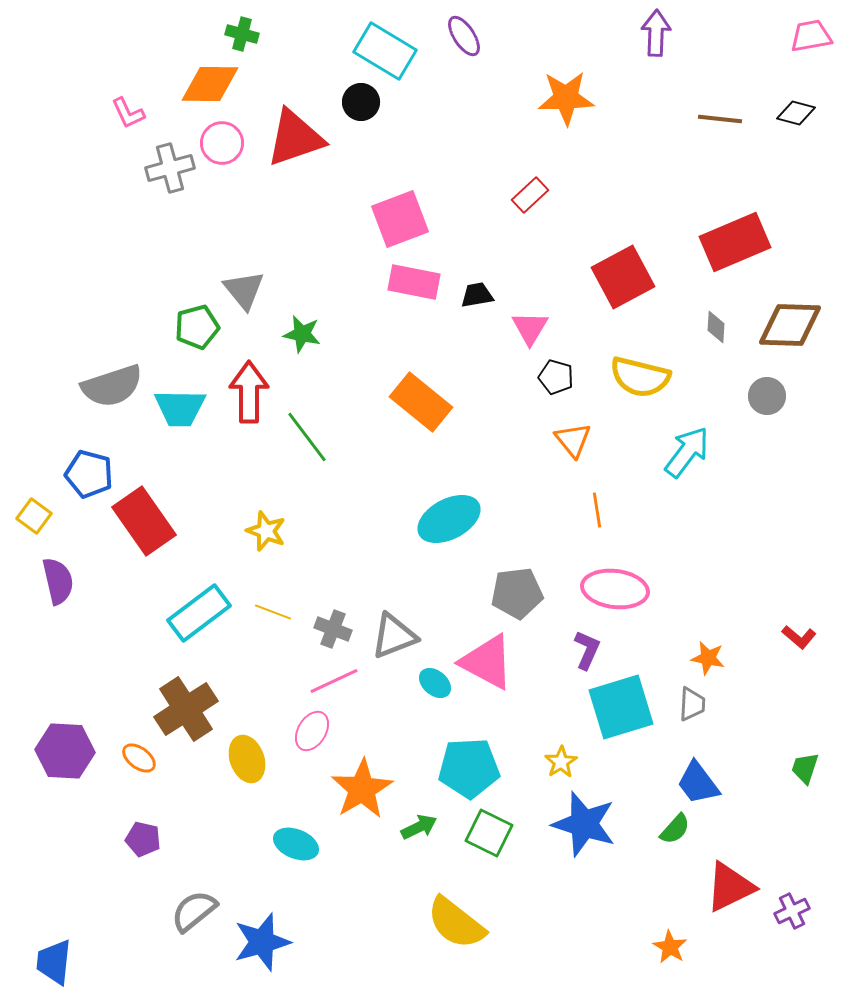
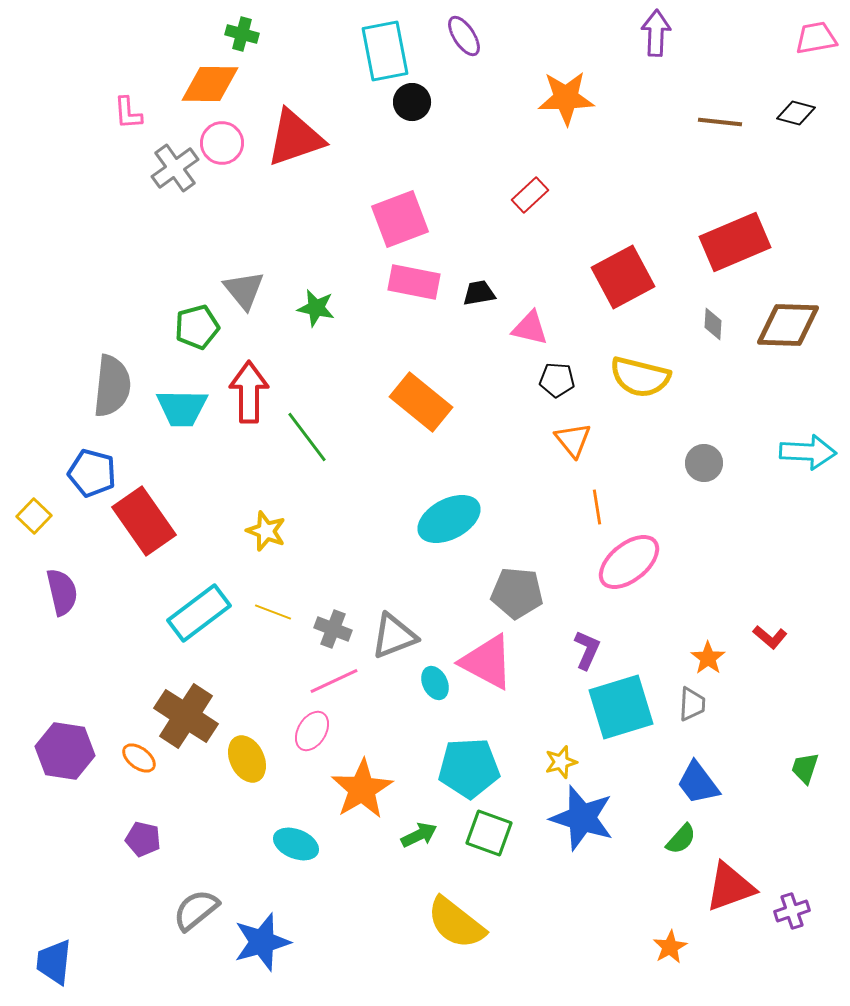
pink trapezoid at (811, 36): moved 5 px right, 2 px down
cyan rectangle at (385, 51): rotated 48 degrees clockwise
black circle at (361, 102): moved 51 px right
pink L-shape at (128, 113): rotated 21 degrees clockwise
brown line at (720, 119): moved 3 px down
gray cross at (170, 168): moved 5 px right; rotated 21 degrees counterclockwise
black trapezoid at (477, 295): moved 2 px right, 2 px up
brown diamond at (790, 325): moved 2 px left
gray diamond at (716, 327): moved 3 px left, 3 px up
pink triangle at (530, 328): rotated 48 degrees counterclockwise
green star at (302, 334): moved 14 px right, 26 px up
black pentagon at (556, 377): moved 1 px right, 3 px down; rotated 12 degrees counterclockwise
gray semicircle at (112, 386): rotated 66 degrees counterclockwise
gray circle at (767, 396): moved 63 px left, 67 px down
cyan trapezoid at (180, 408): moved 2 px right
cyan arrow at (687, 452): moved 121 px right; rotated 56 degrees clockwise
blue pentagon at (89, 474): moved 3 px right, 1 px up
orange line at (597, 510): moved 3 px up
yellow square at (34, 516): rotated 8 degrees clockwise
purple semicircle at (58, 581): moved 4 px right, 11 px down
pink ellipse at (615, 589): moved 14 px right, 27 px up; rotated 46 degrees counterclockwise
gray pentagon at (517, 593): rotated 12 degrees clockwise
red L-shape at (799, 637): moved 29 px left
orange star at (708, 658): rotated 24 degrees clockwise
cyan ellipse at (435, 683): rotated 24 degrees clockwise
brown cross at (186, 709): moved 7 px down; rotated 24 degrees counterclockwise
purple hexagon at (65, 751): rotated 6 degrees clockwise
yellow ellipse at (247, 759): rotated 6 degrees counterclockwise
yellow star at (561, 762): rotated 16 degrees clockwise
blue star at (584, 824): moved 2 px left, 6 px up
green arrow at (419, 827): moved 8 px down
green semicircle at (675, 829): moved 6 px right, 10 px down
green square at (489, 833): rotated 6 degrees counterclockwise
red triangle at (730, 887): rotated 6 degrees clockwise
gray semicircle at (194, 911): moved 2 px right, 1 px up
purple cross at (792, 911): rotated 8 degrees clockwise
orange star at (670, 947): rotated 12 degrees clockwise
